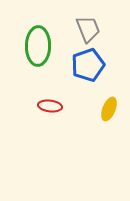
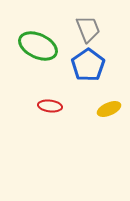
green ellipse: rotated 66 degrees counterclockwise
blue pentagon: rotated 16 degrees counterclockwise
yellow ellipse: rotated 45 degrees clockwise
